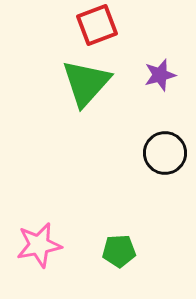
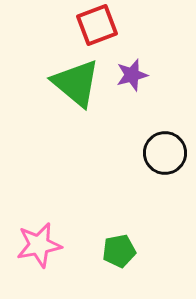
purple star: moved 28 px left
green triangle: moved 10 px left; rotated 32 degrees counterclockwise
green pentagon: rotated 8 degrees counterclockwise
